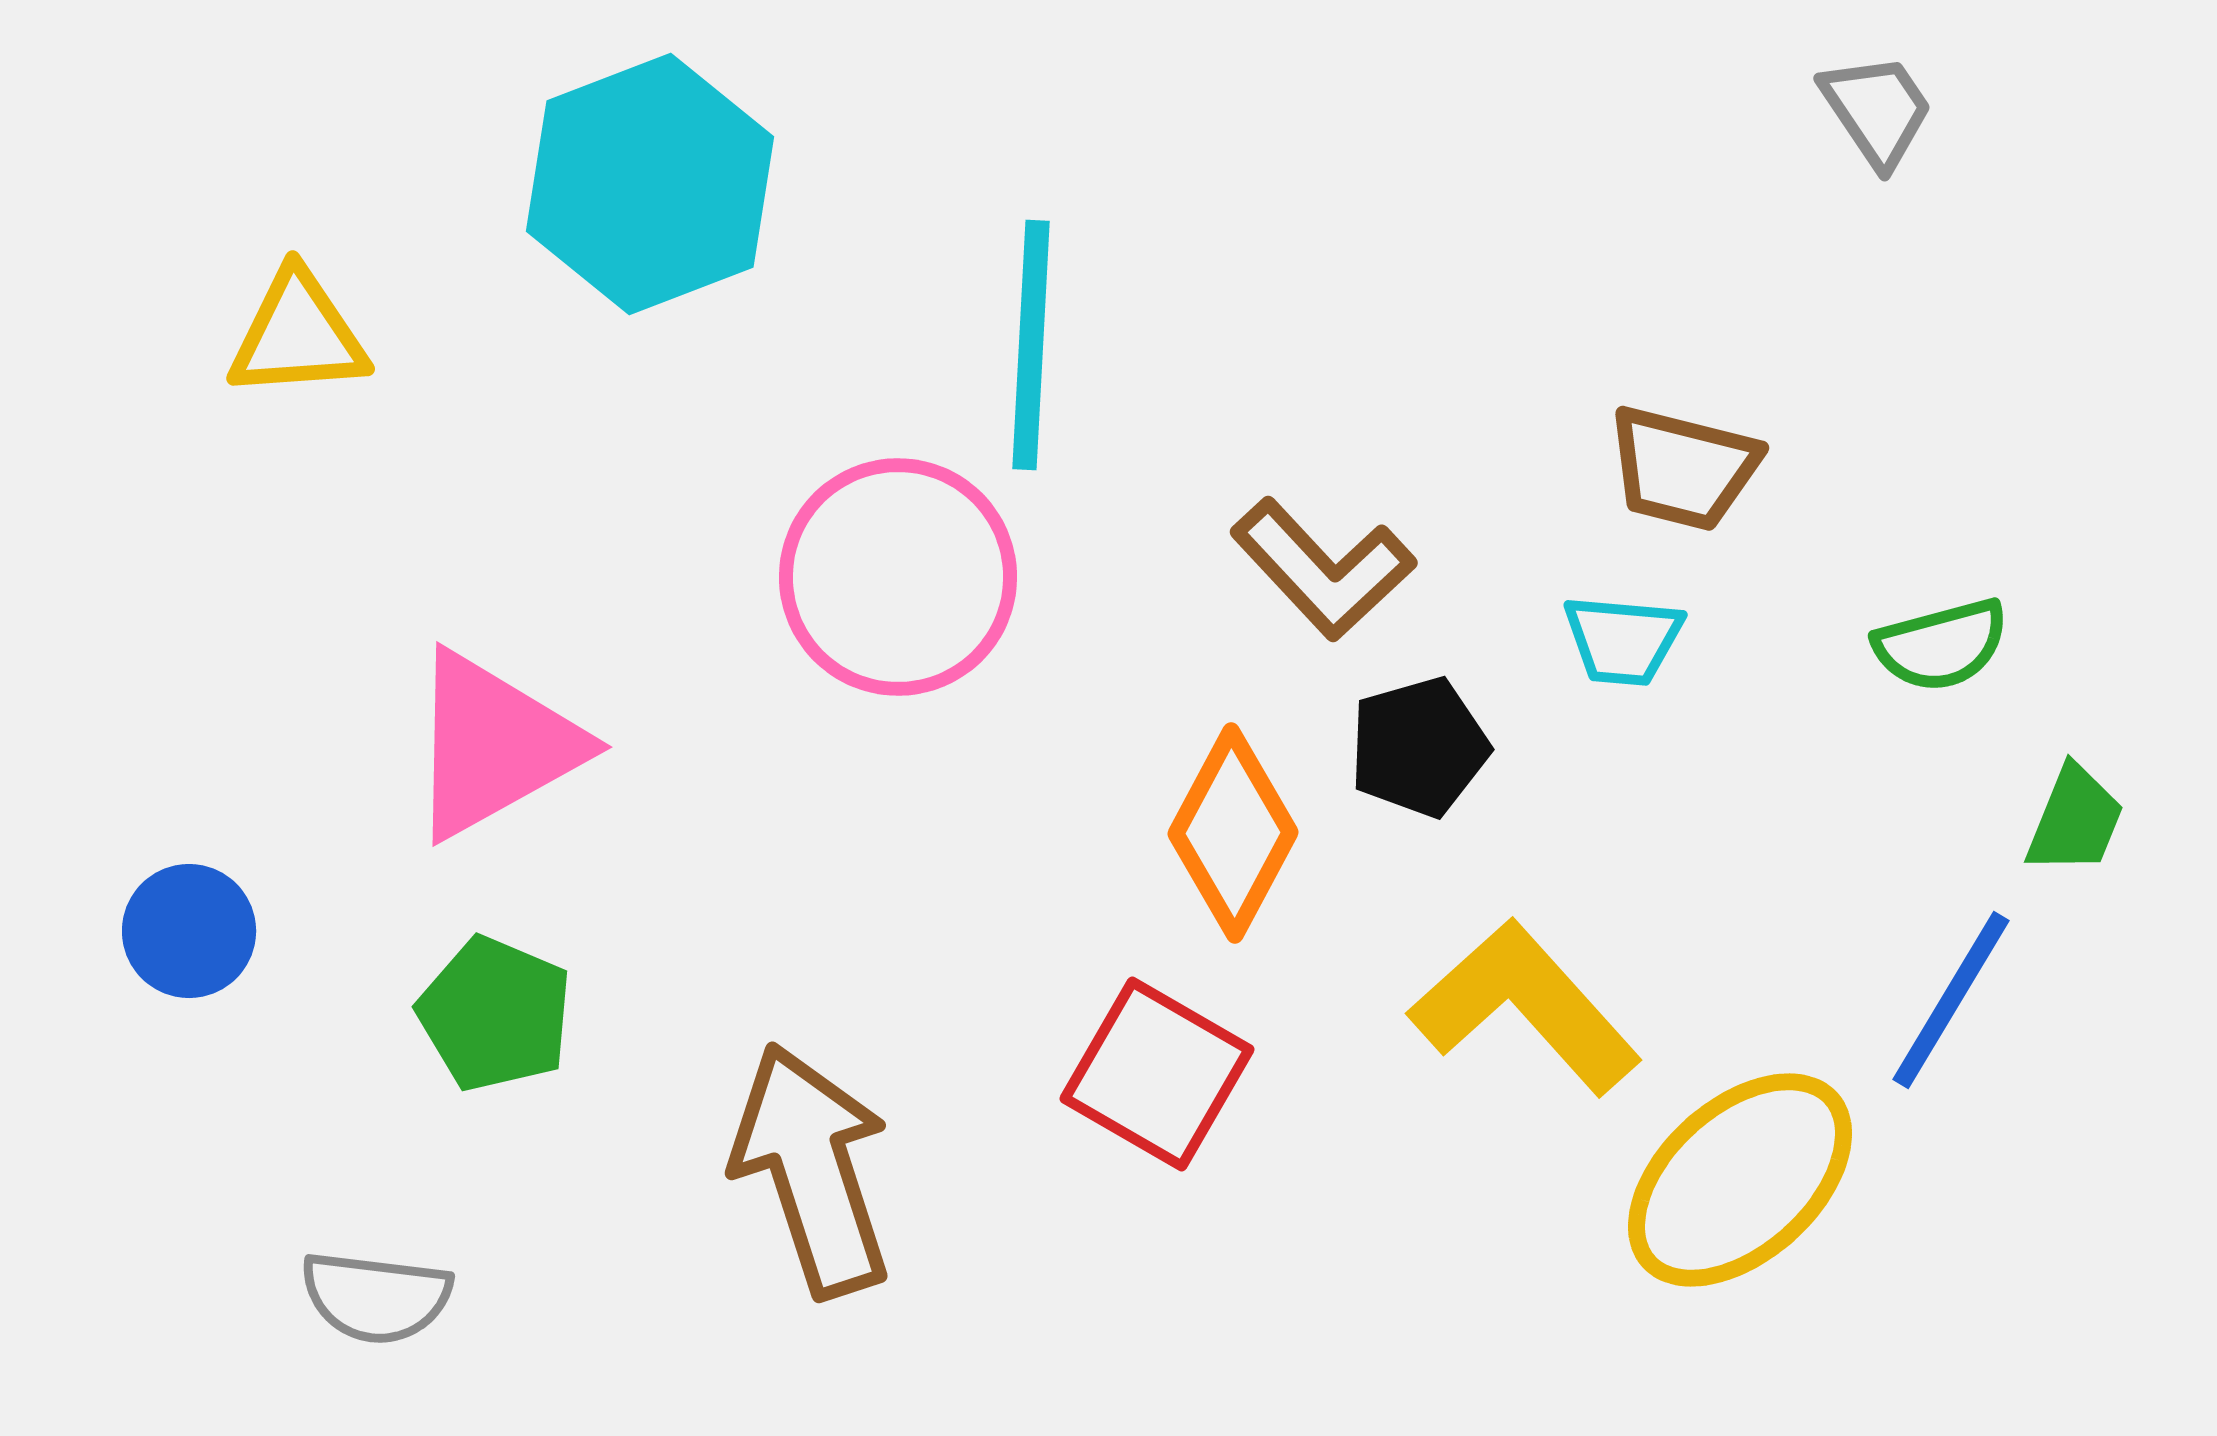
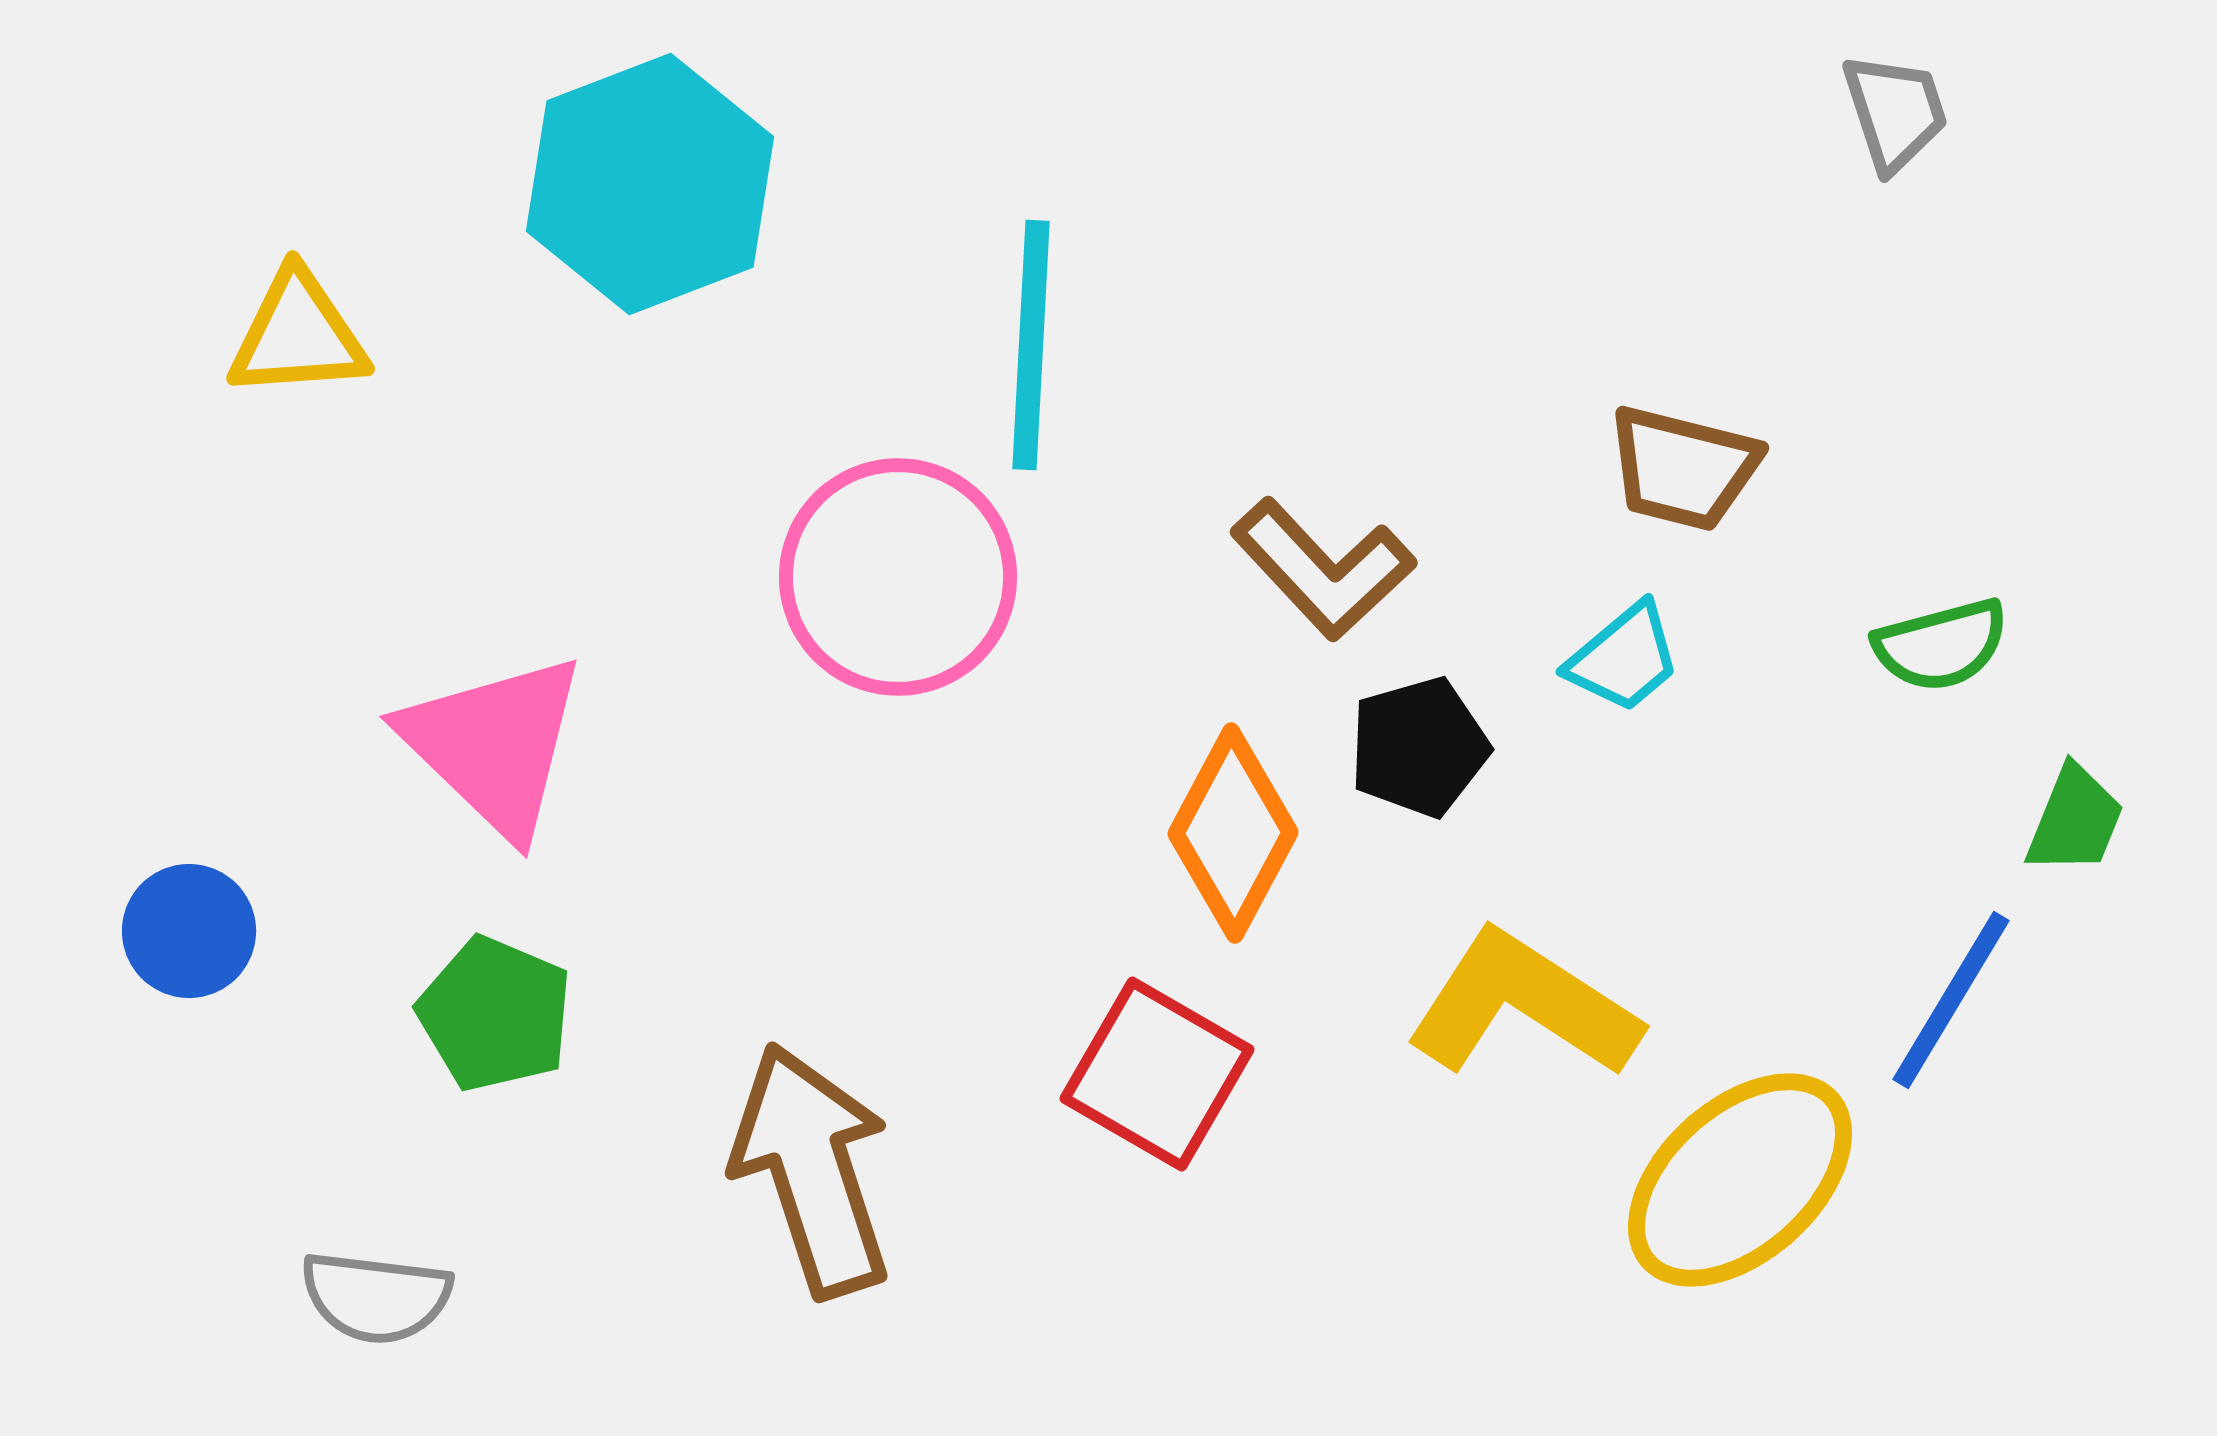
gray trapezoid: moved 18 px right, 2 px down; rotated 16 degrees clockwise
cyan trapezoid: moved 1 px right, 18 px down; rotated 45 degrees counterclockwise
pink triangle: rotated 47 degrees counterclockwise
yellow L-shape: moved 2 px left, 2 px up; rotated 15 degrees counterclockwise
